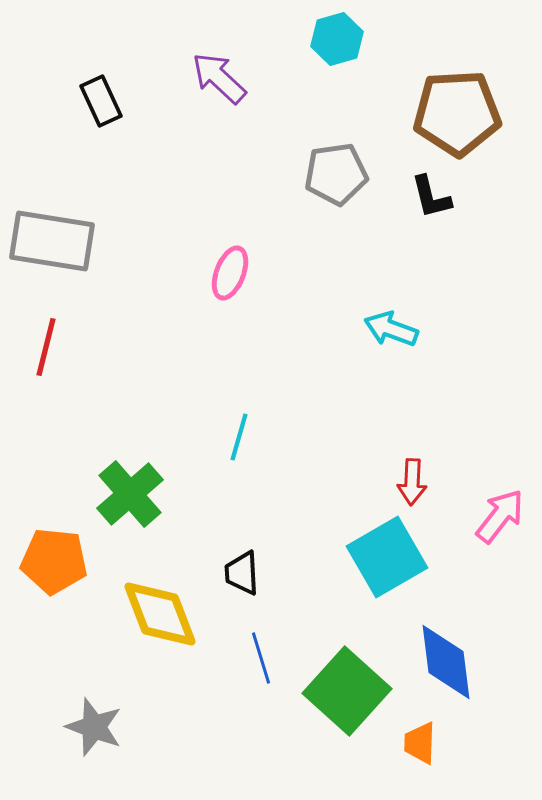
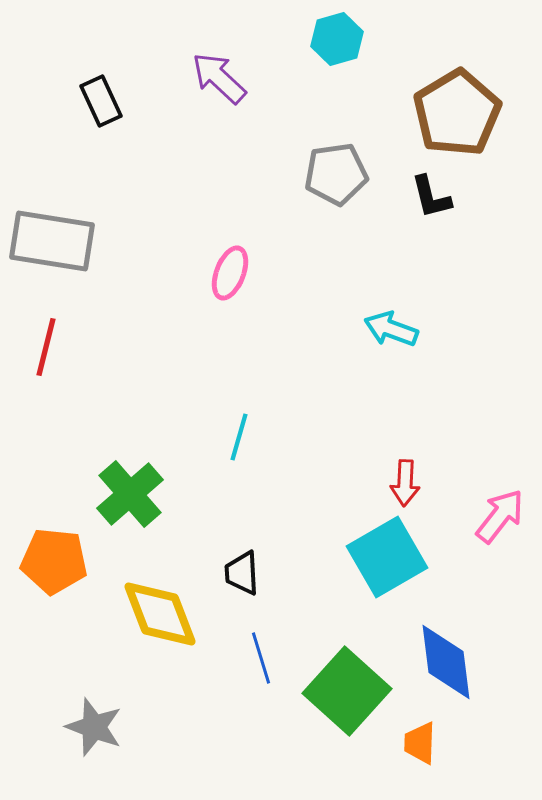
brown pentagon: rotated 28 degrees counterclockwise
red arrow: moved 7 px left, 1 px down
